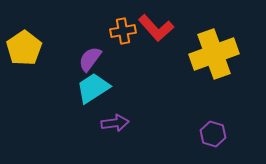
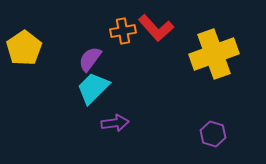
cyan trapezoid: rotated 12 degrees counterclockwise
